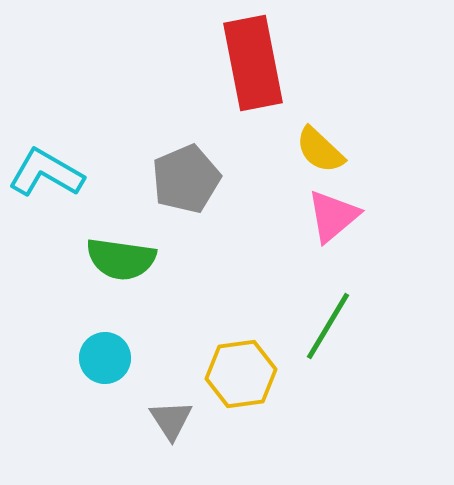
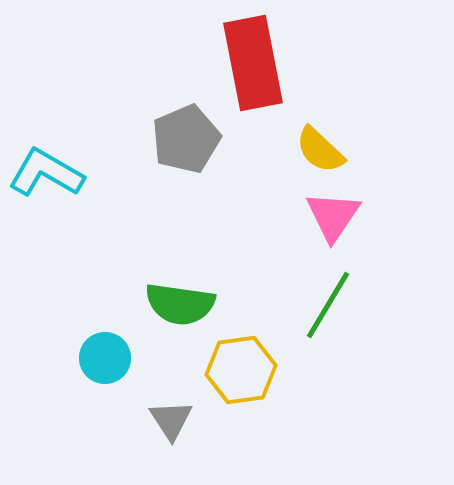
gray pentagon: moved 40 px up
pink triangle: rotated 16 degrees counterclockwise
green semicircle: moved 59 px right, 45 px down
green line: moved 21 px up
yellow hexagon: moved 4 px up
